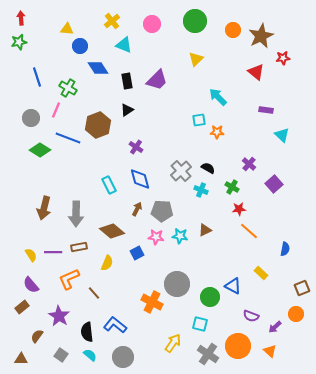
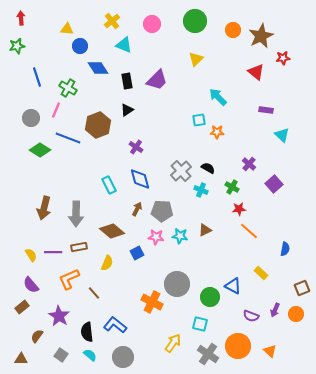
green star at (19, 42): moved 2 px left, 4 px down
purple arrow at (275, 327): moved 17 px up; rotated 24 degrees counterclockwise
